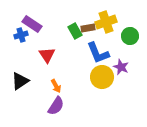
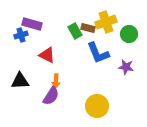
purple rectangle: rotated 18 degrees counterclockwise
brown rectangle: rotated 24 degrees clockwise
green circle: moved 1 px left, 2 px up
red triangle: rotated 30 degrees counterclockwise
purple star: moved 5 px right; rotated 14 degrees counterclockwise
yellow circle: moved 5 px left, 29 px down
black triangle: rotated 30 degrees clockwise
orange arrow: moved 5 px up; rotated 32 degrees clockwise
purple semicircle: moved 5 px left, 10 px up
